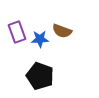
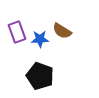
brown semicircle: rotated 12 degrees clockwise
